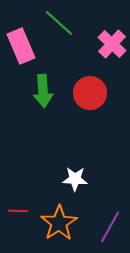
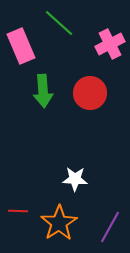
pink cross: moved 2 px left; rotated 20 degrees clockwise
